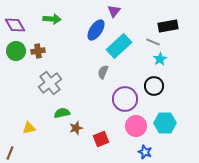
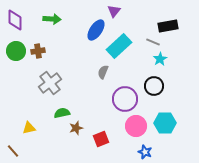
purple diamond: moved 5 px up; rotated 30 degrees clockwise
brown line: moved 3 px right, 2 px up; rotated 64 degrees counterclockwise
